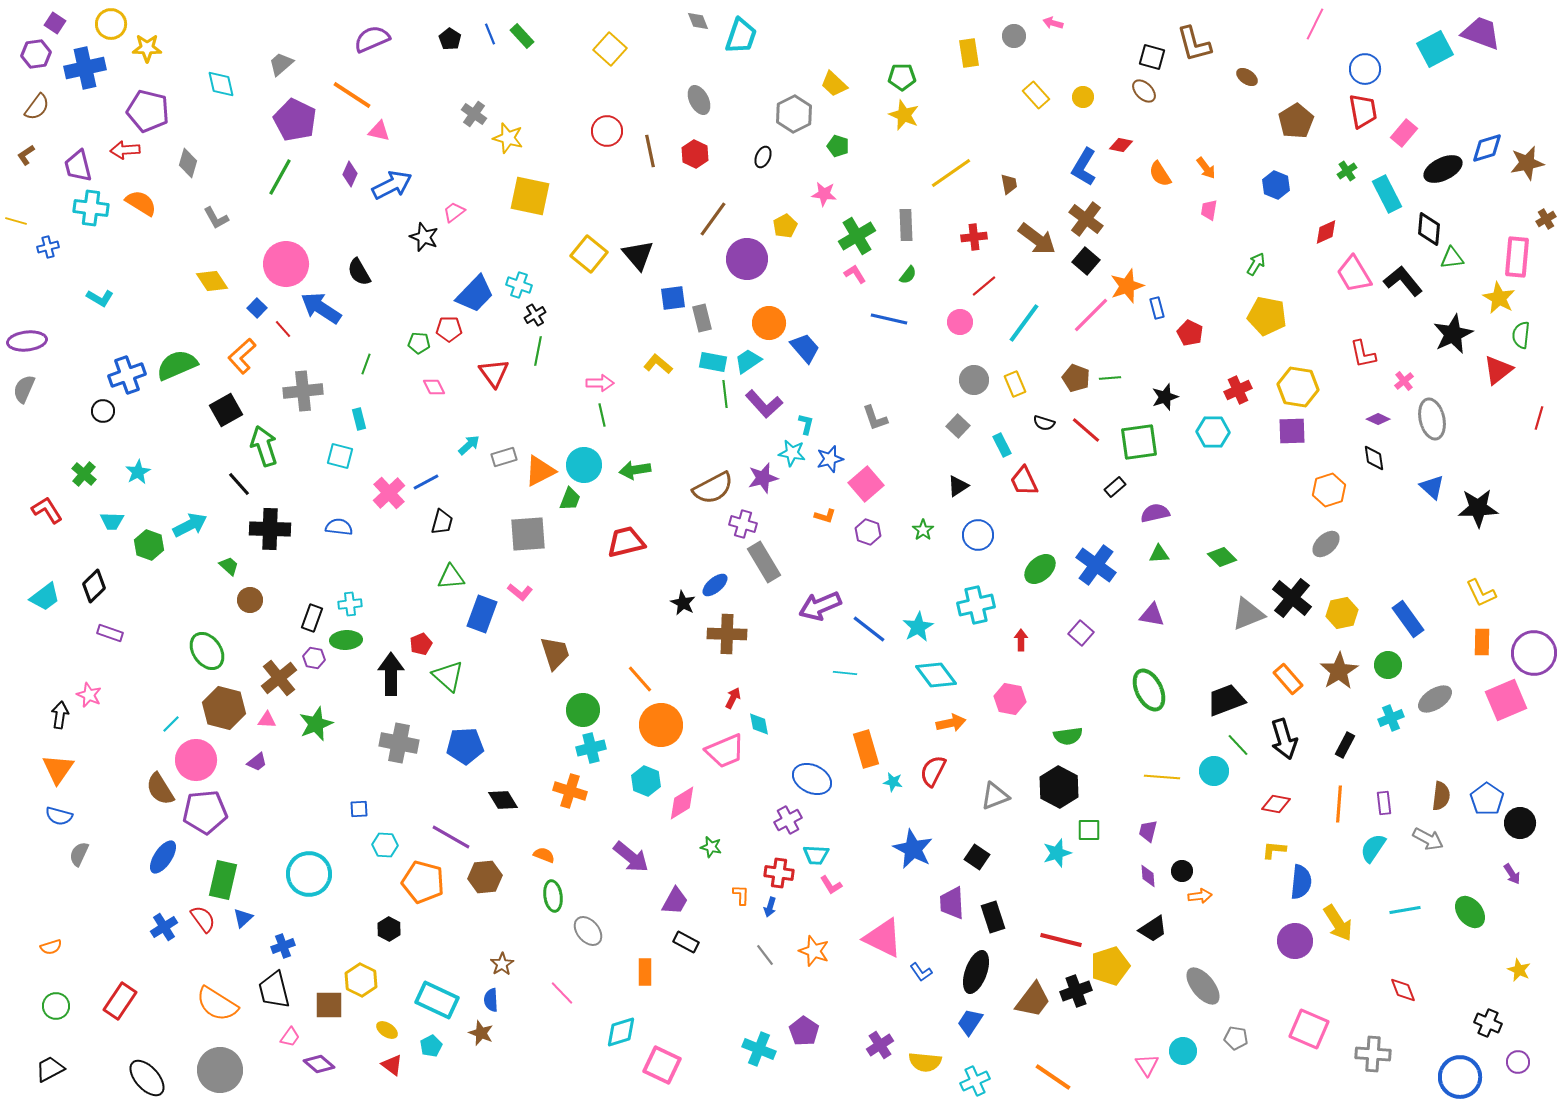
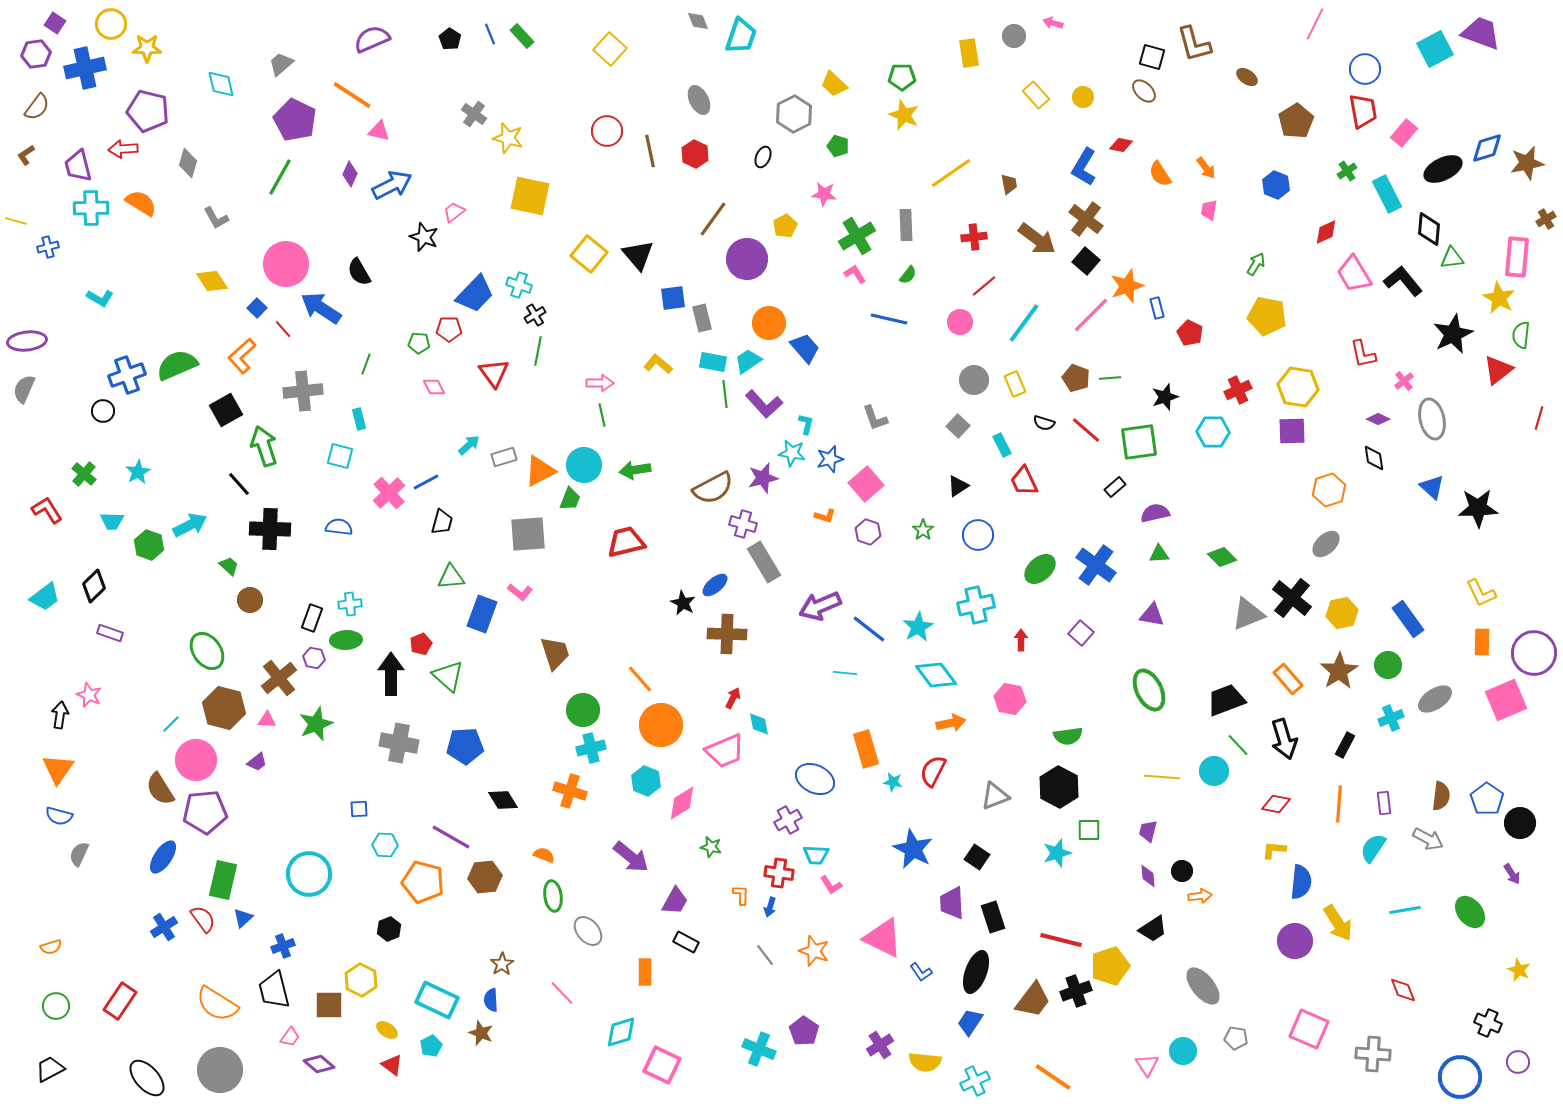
red arrow at (125, 150): moved 2 px left, 1 px up
cyan cross at (91, 208): rotated 8 degrees counterclockwise
blue ellipse at (812, 779): moved 3 px right
black hexagon at (389, 929): rotated 10 degrees clockwise
